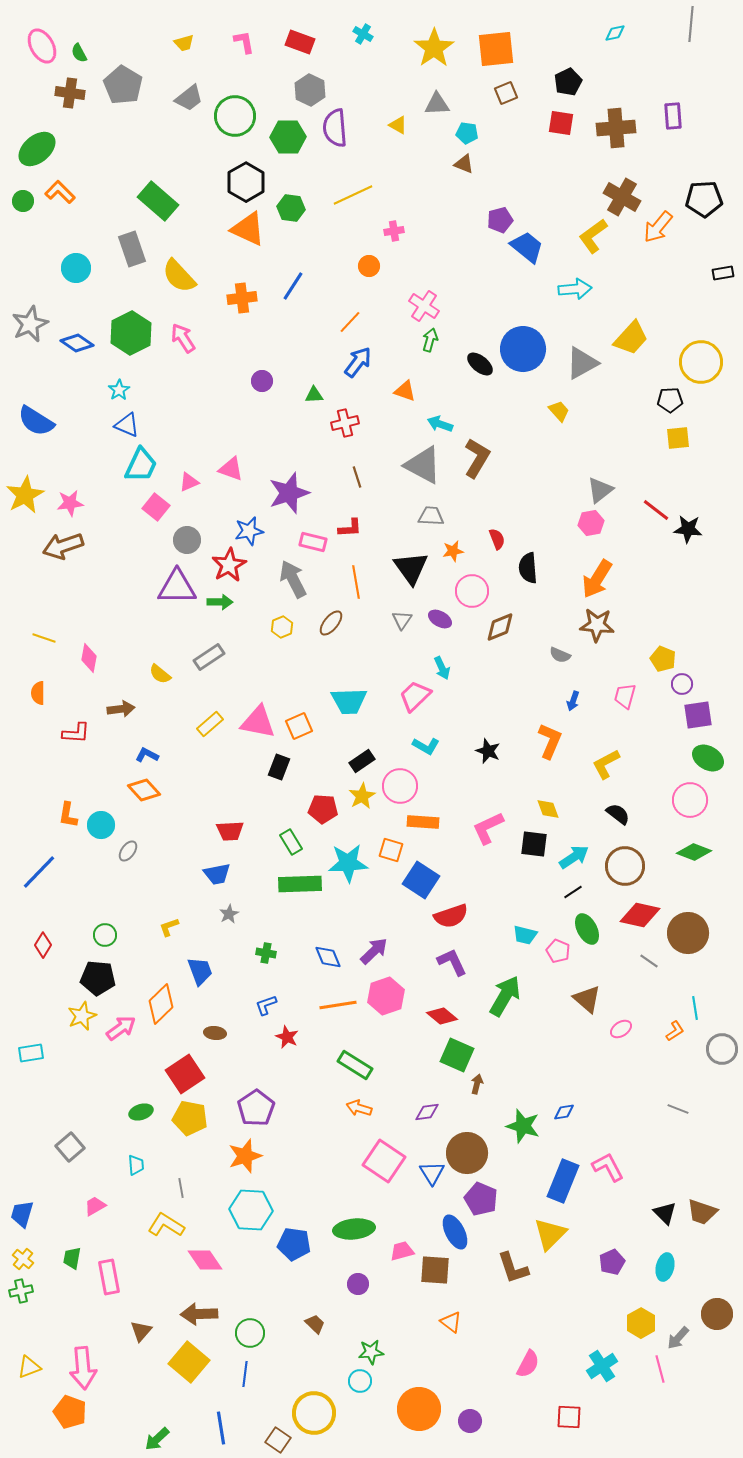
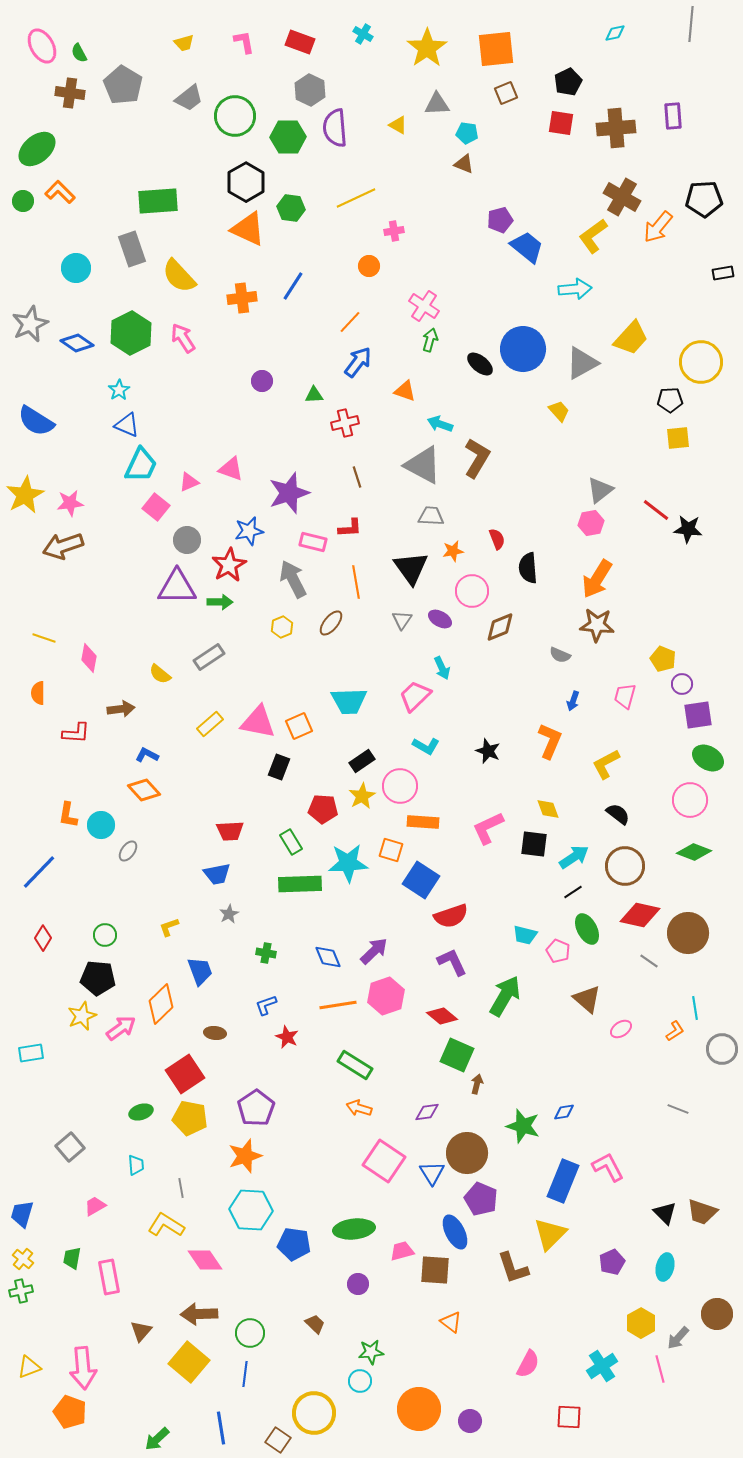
yellow star at (434, 48): moved 7 px left
yellow line at (353, 195): moved 3 px right, 3 px down
green rectangle at (158, 201): rotated 45 degrees counterclockwise
red diamond at (43, 945): moved 7 px up
